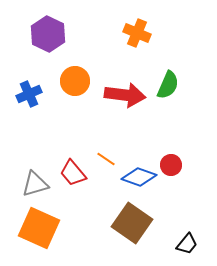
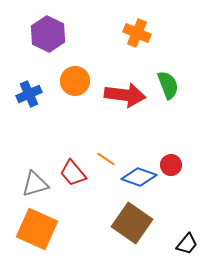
green semicircle: rotated 44 degrees counterclockwise
orange square: moved 2 px left, 1 px down
